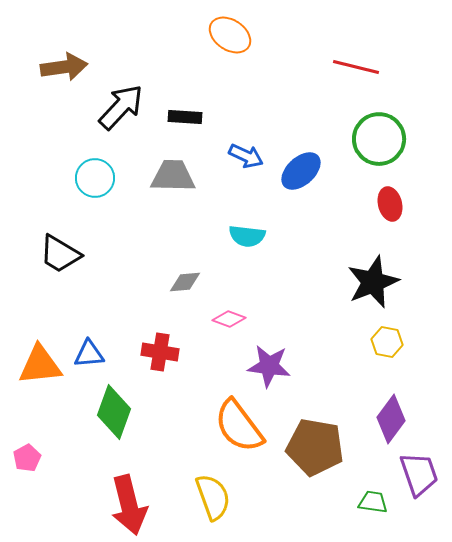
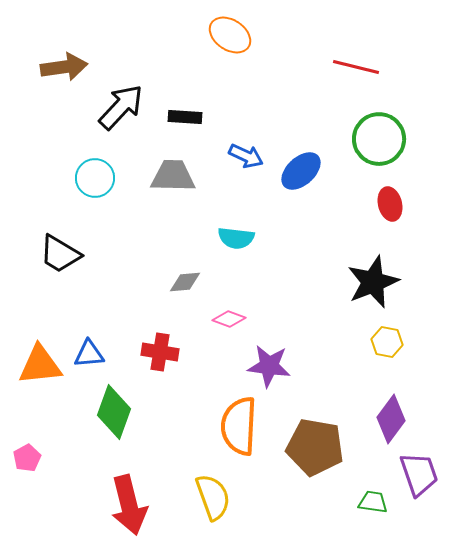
cyan semicircle: moved 11 px left, 2 px down
orange semicircle: rotated 40 degrees clockwise
